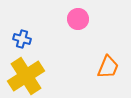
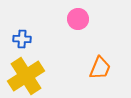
blue cross: rotated 12 degrees counterclockwise
orange trapezoid: moved 8 px left, 1 px down
